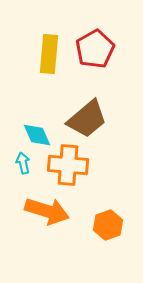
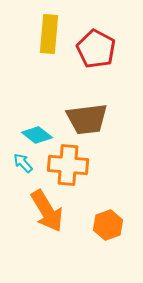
red pentagon: moved 1 px right; rotated 15 degrees counterclockwise
yellow rectangle: moved 20 px up
brown trapezoid: rotated 33 degrees clockwise
cyan diamond: rotated 28 degrees counterclockwise
cyan arrow: rotated 30 degrees counterclockwise
orange arrow: rotated 42 degrees clockwise
